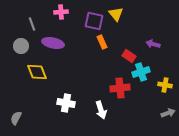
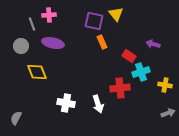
pink cross: moved 12 px left, 3 px down
white arrow: moved 3 px left, 6 px up
